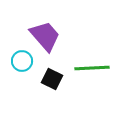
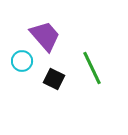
green line: rotated 68 degrees clockwise
black square: moved 2 px right
